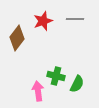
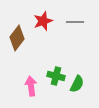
gray line: moved 3 px down
pink arrow: moved 7 px left, 5 px up
